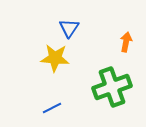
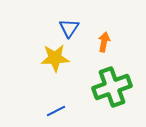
orange arrow: moved 22 px left
yellow star: rotated 8 degrees counterclockwise
blue line: moved 4 px right, 3 px down
